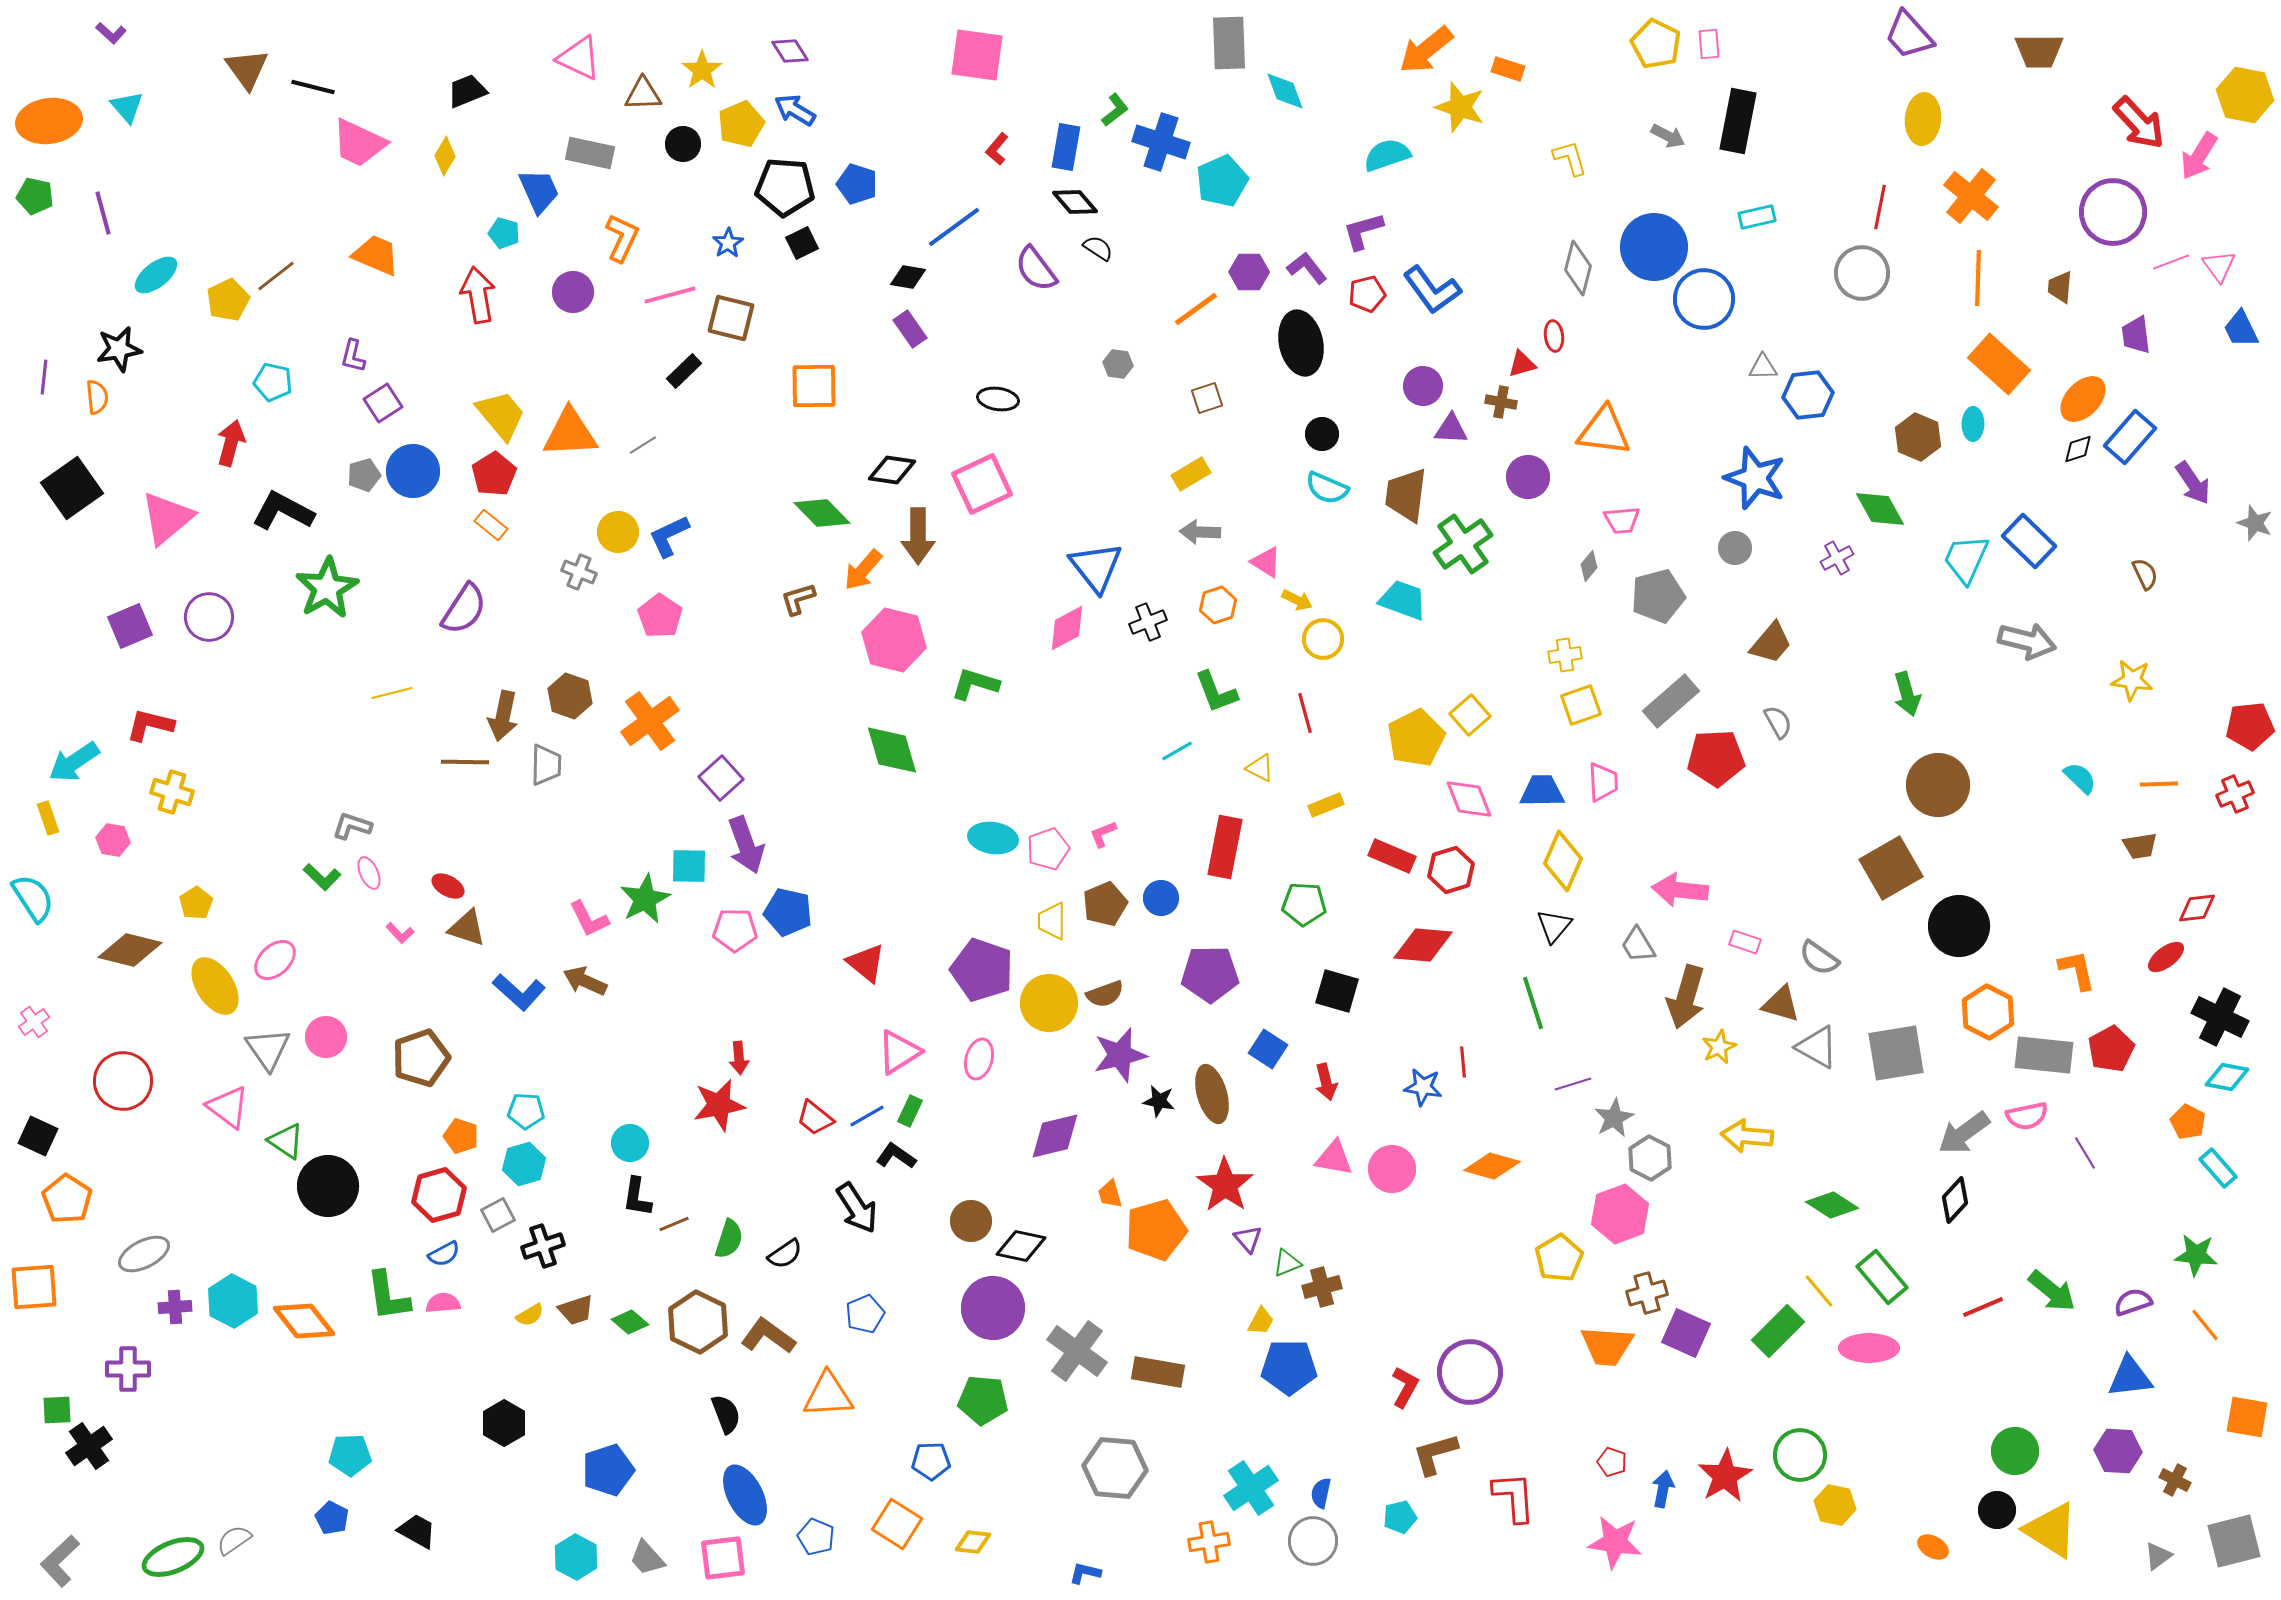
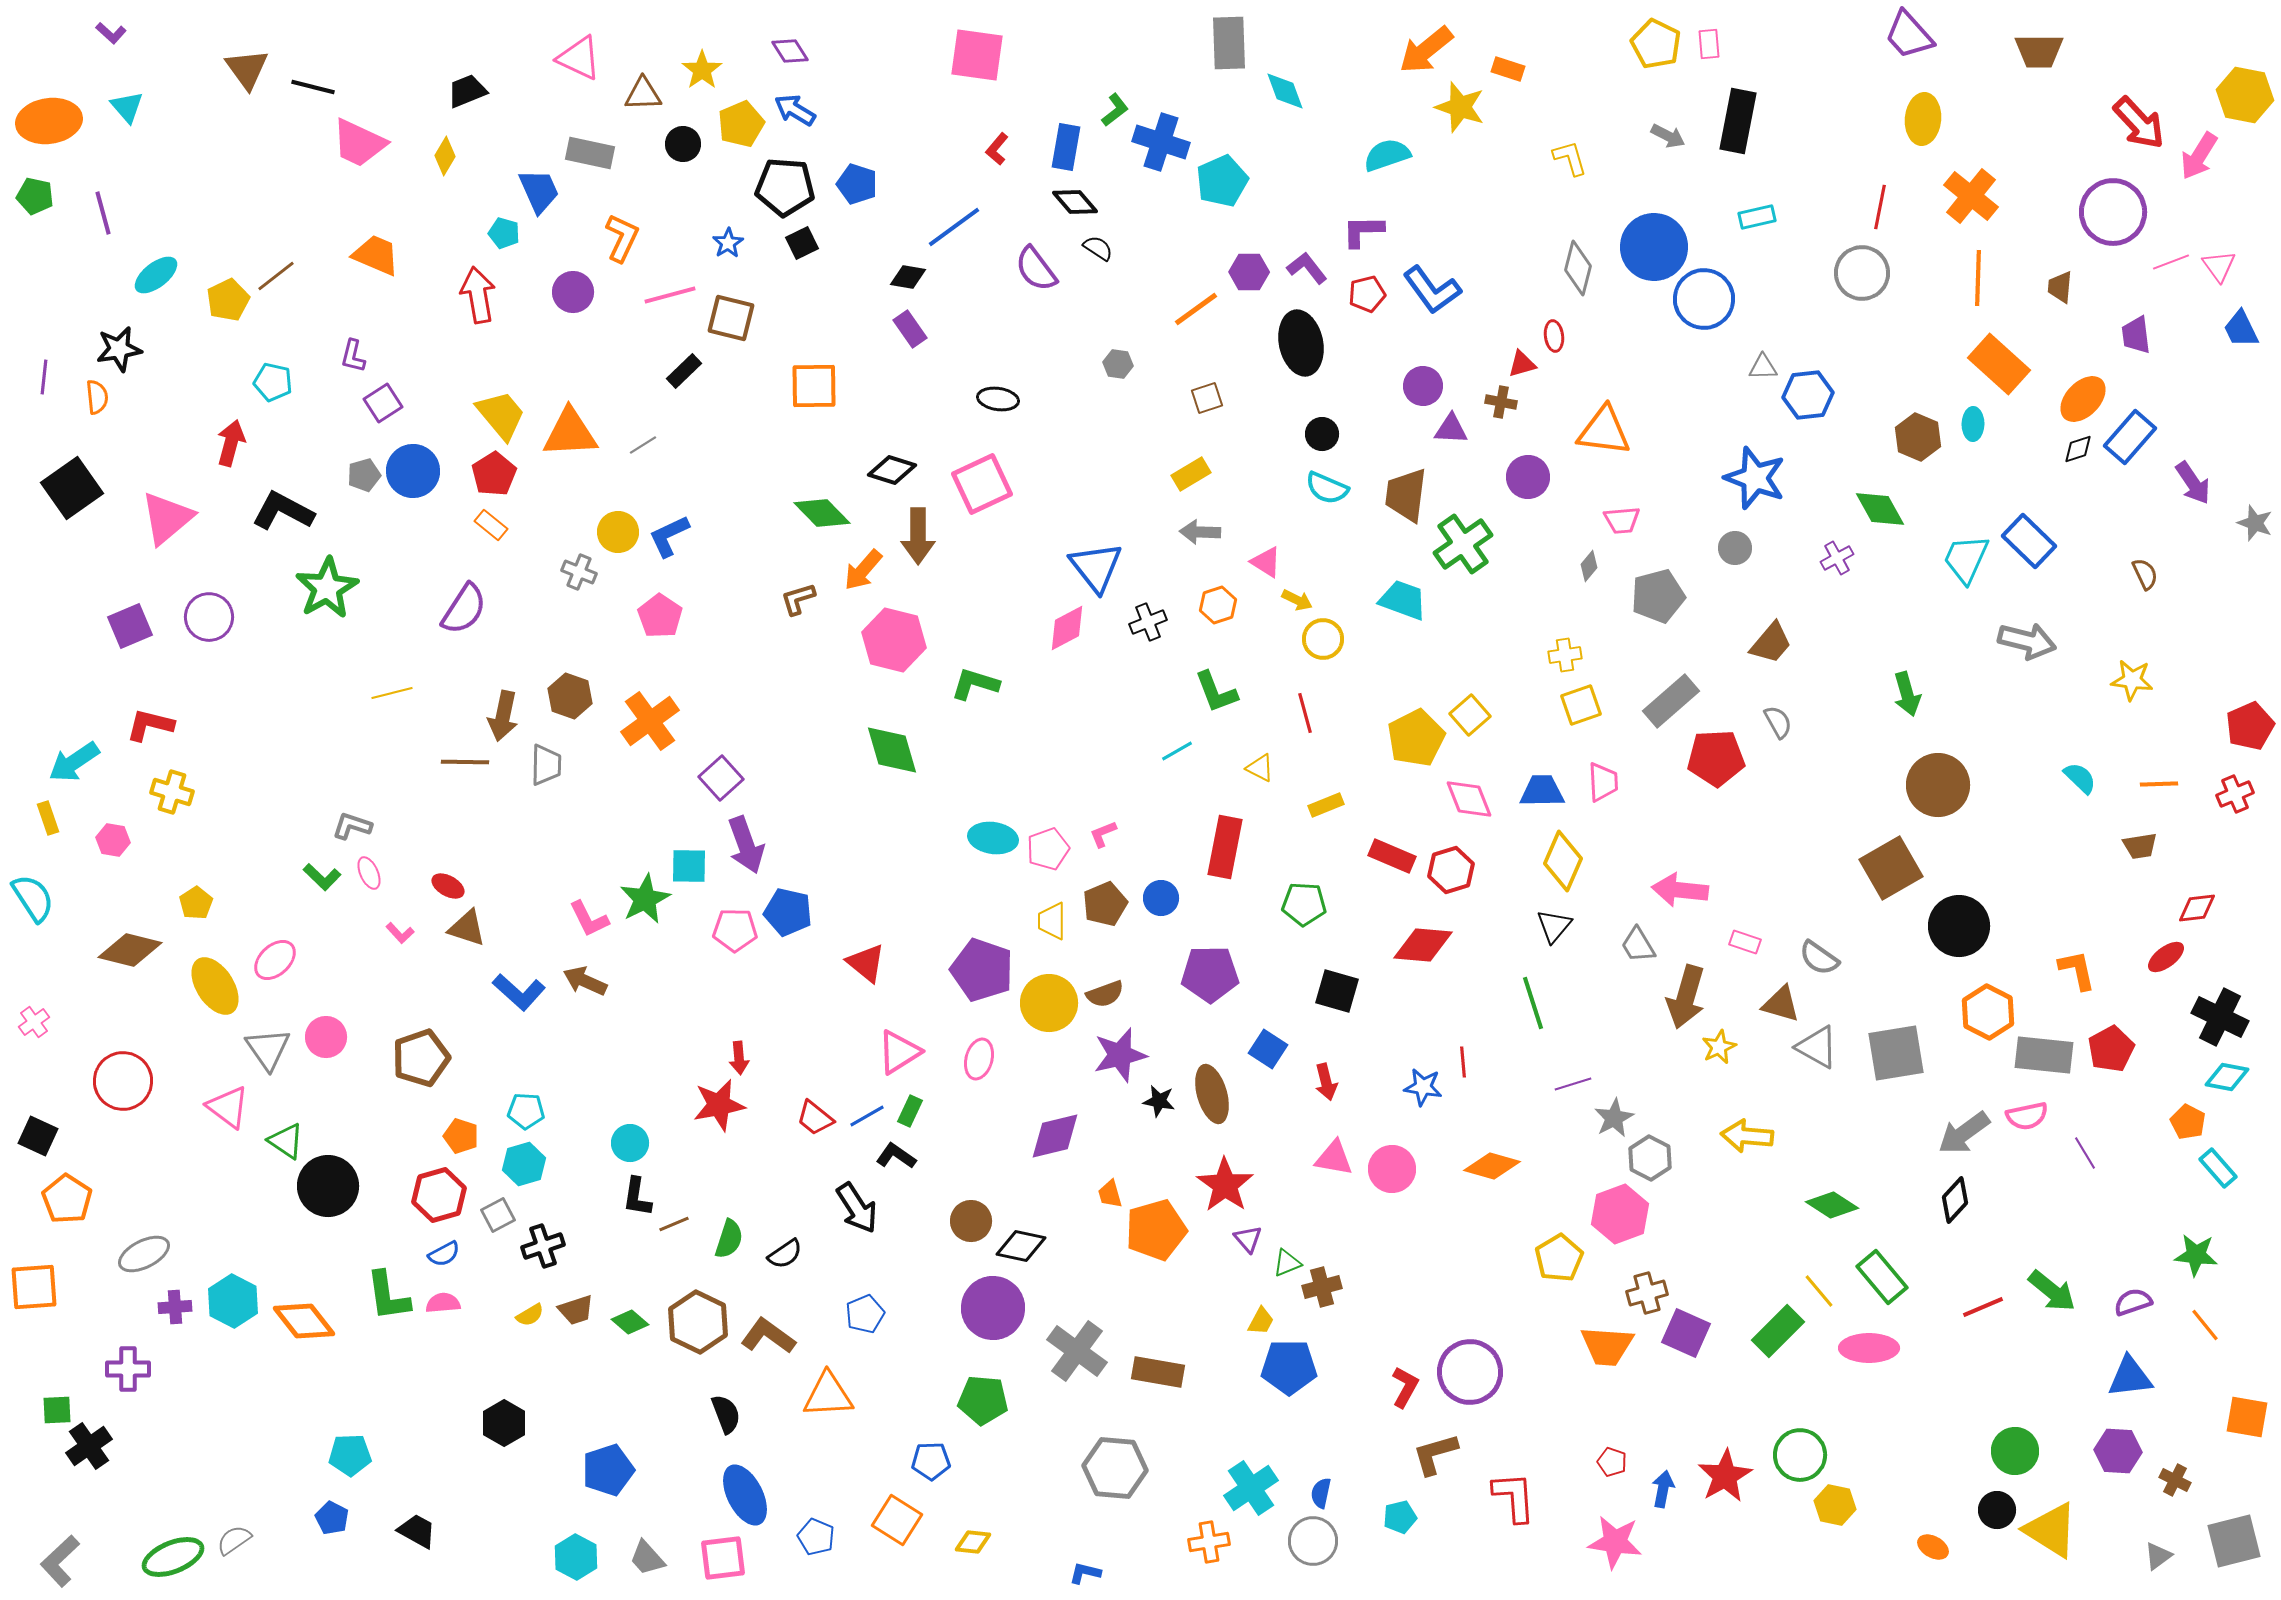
purple L-shape at (1363, 231): rotated 15 degrees clockwise
black diamond at (892, 470): rotated 9 degrees clockwise
red pentagon at (2250, 726): rotated 18 degrees counterclockwise
orange square at (897, 1524): moved 4 px up
